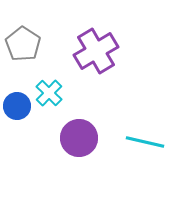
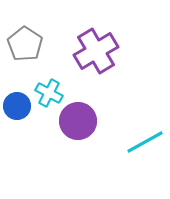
gray pentagon: moved 2 px right
cyan cross: rotated 16 degrees counterclockwise
purple circle: moved 1 px left, 17 px up
cyan line: rotated 42 degrees counterclockwise
